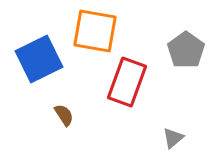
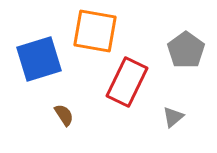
blue square: rotated 9 degrees clockwise
red rectangle: rotated 6 degrees clockwise
gray triangle: moved 21 px up
